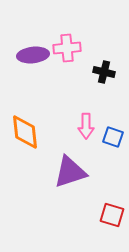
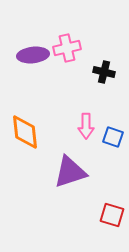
pink cross: rotated 8 degrees counterclockwise
